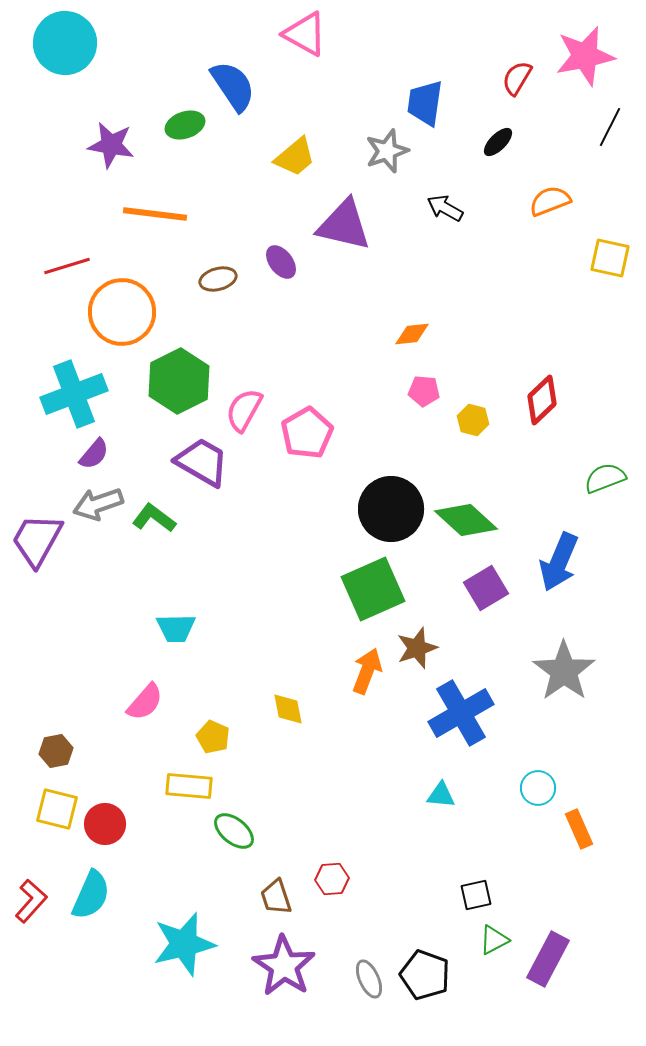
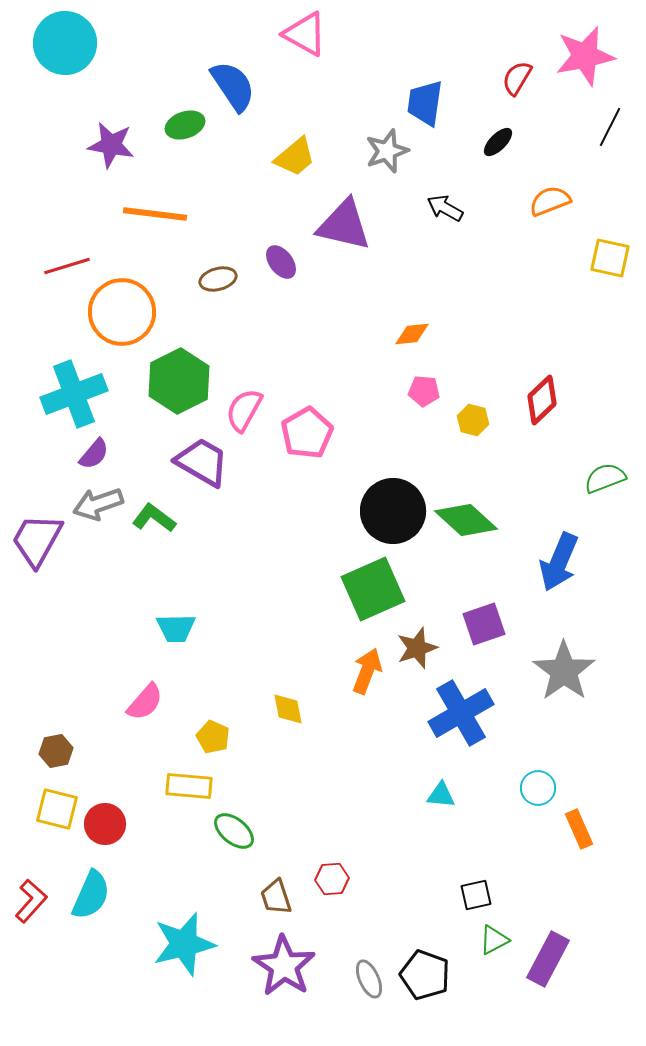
black circle at (391, 509): moved 2 px right, 2 px down
purple square at (486, 588): moved 2 px left, 36 px down; rotated 12 degrees clockwise
